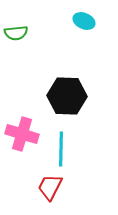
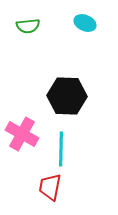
cyan ellipse: moved 1 px right, 2 px down
green semicircle: moved 12 px right, 7 px up
pink cross: rotated 12 degrees clockwise
red trapezoid: rotated 16 degrees counterclockwise
